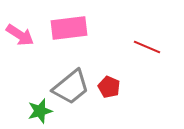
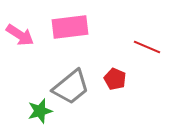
pink rectangle: moved 1 px right, 1 px up
red pentagon: moved 6 px right, 8 px up
